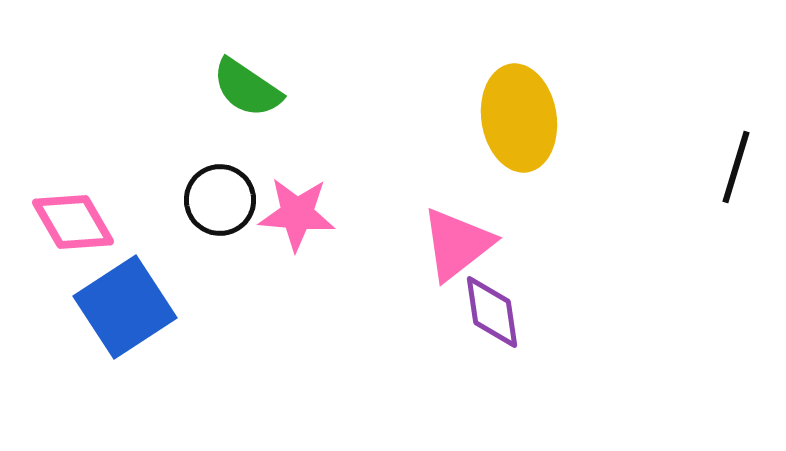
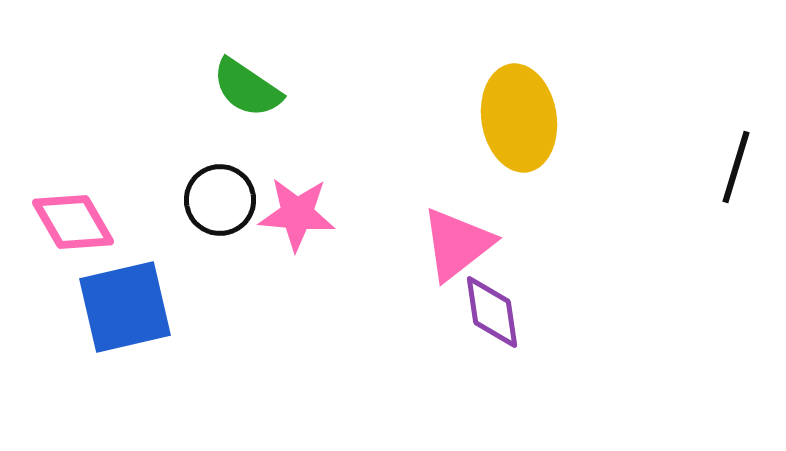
blue square: rotated 20 degrees clockwise
